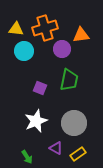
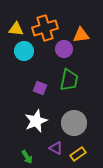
purple circle: moved 2 px right
